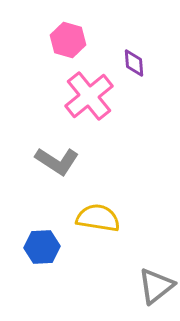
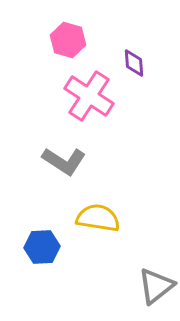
pink cross: rotated 18 degrees counterclockwise
gray L-shape: moved 7 px right
